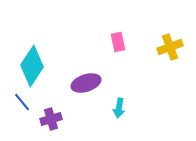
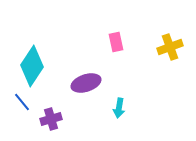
pink rectangle: moved 2 px left
